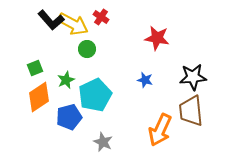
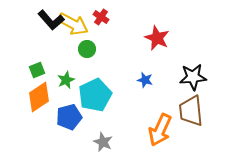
red star: rotated 15 degrees clockwise
green square: moved 2 px right, 2 px down
